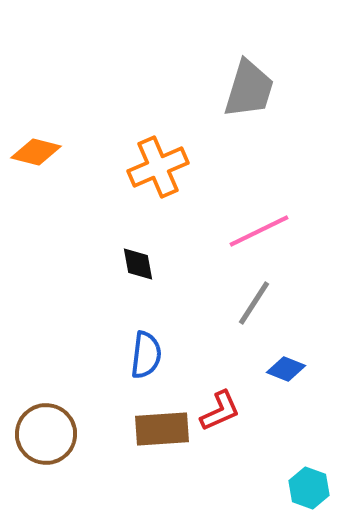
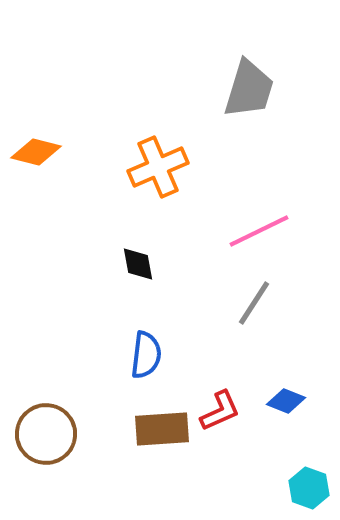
blue diamond: moved 32 px down
